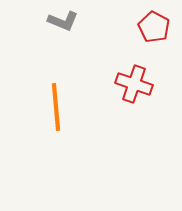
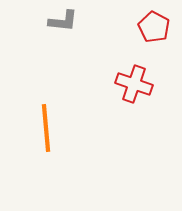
gray L-shape: rotated 16 degrees counterclockwise
orange line: moved 10 px left, 21 px down
